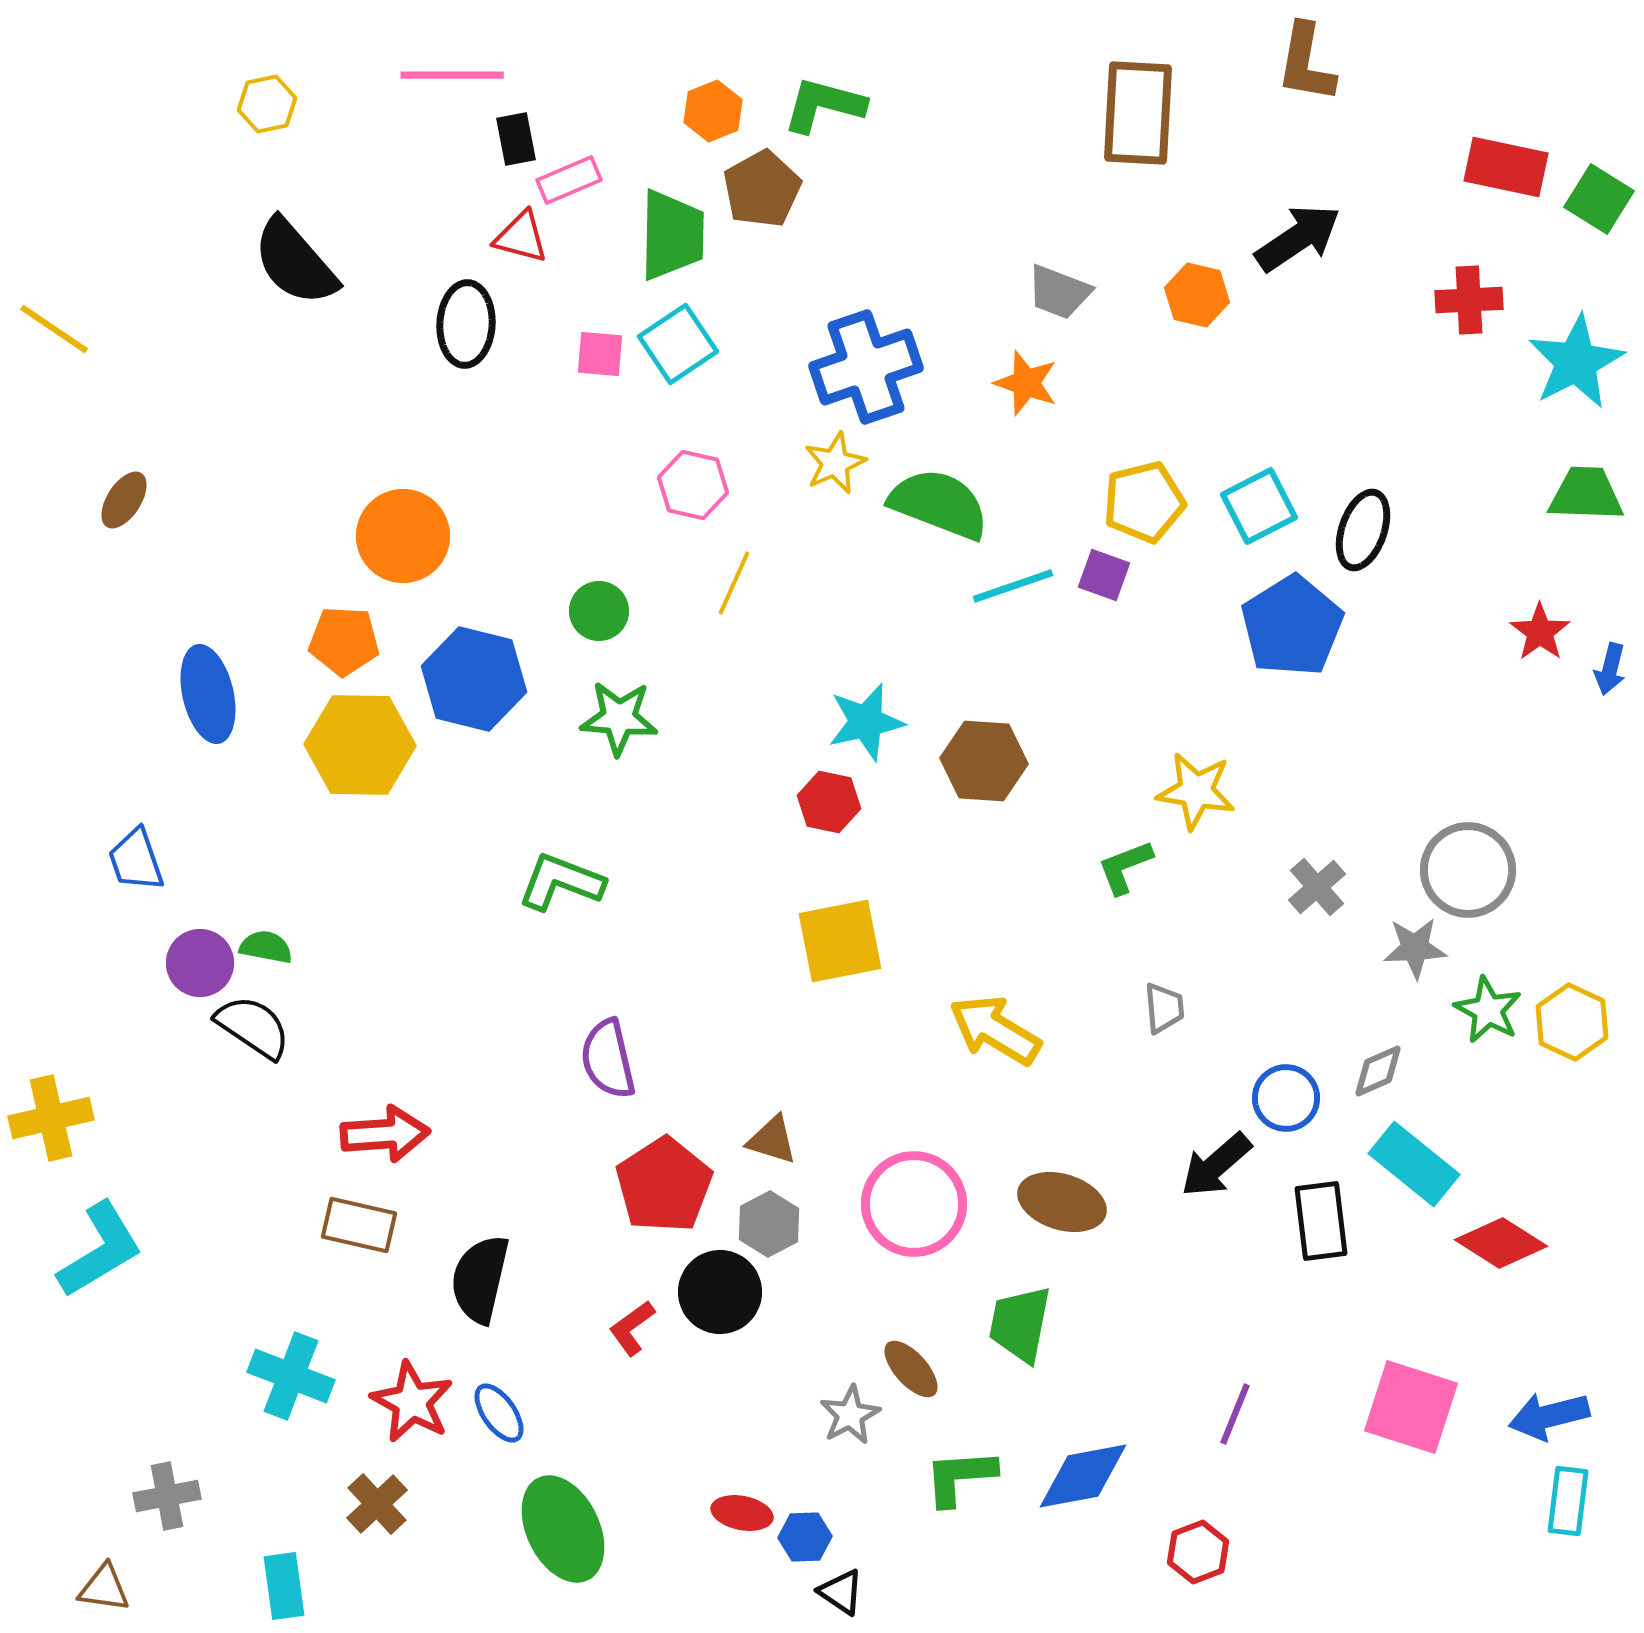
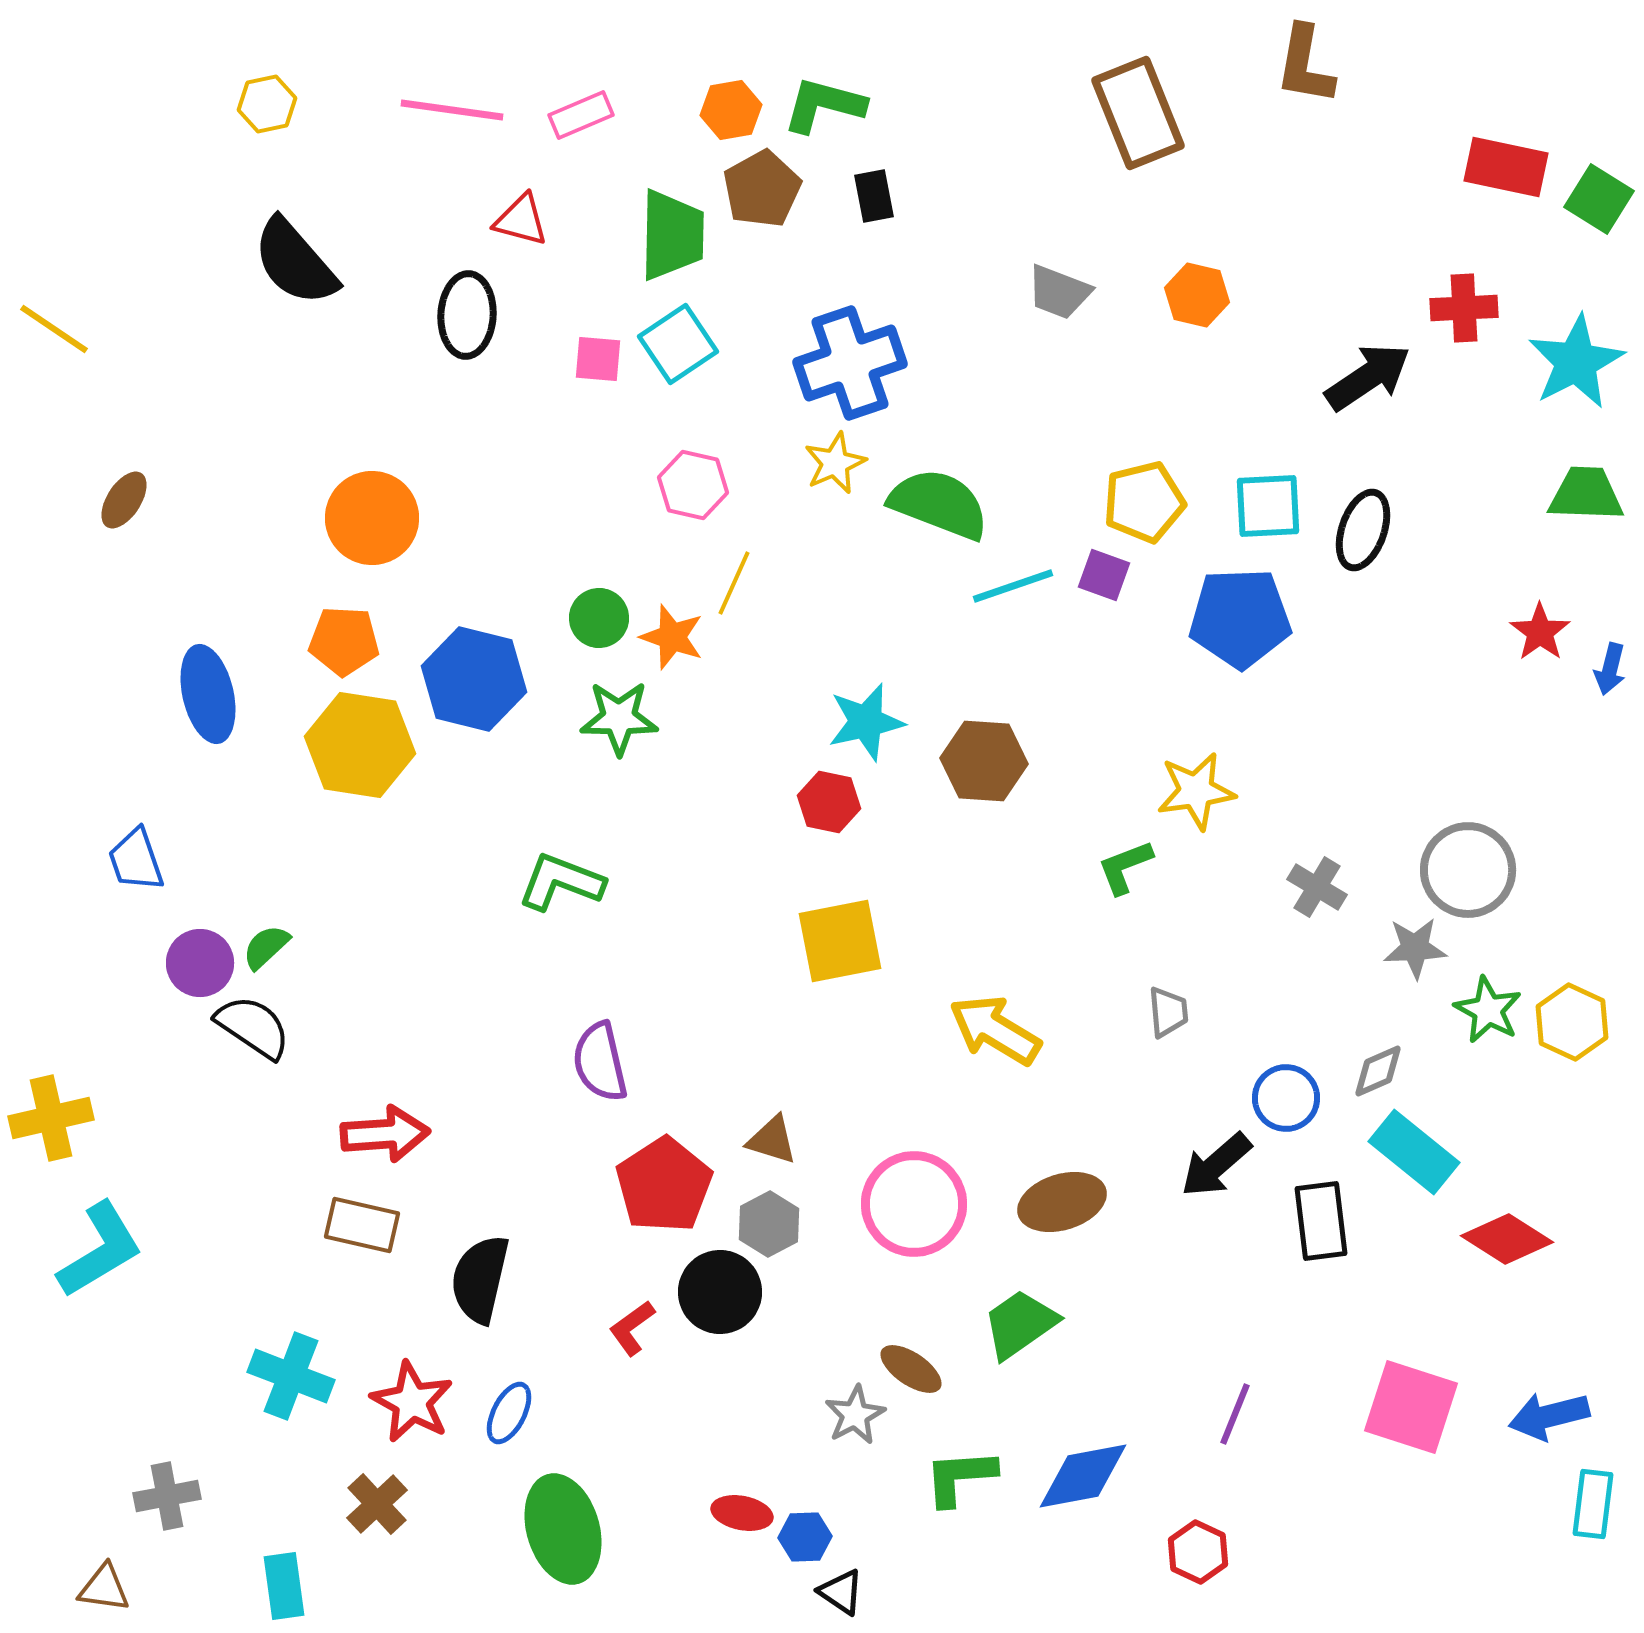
brown L-shape at (1306, 63): moved 1 px left, 2 px down
pink line at (452, 75): moved 35 px down; rotated 8 degrees clockwise
orange hexagon at (713, 111): moved 18 px right, 1 px up; rotated 12 degrees clockwise
brown rectangle at (1138, 113): rotated 25 degrees counterclockwise
black rectangle at (516, 139): moved 358 px right, 57 px down
pink rectangle at (569, 180): moved 12 px right, 65 px up
red triangle at (521, 237): moved 17 px up
black arrow at (1298, 238): moved 70 px right, 139 px down
red cross at (1469, 300): moved 5 px left, 8 px down
black ellipse at (466, 324): moved 1 px right, 9 px up
pink square at (600, 354): moved 2 px left, 5 px down
blue cross at (866, 367): moved 16 px left, 4 px up
orange star at (1026, 383): moved 354 px left, 254 px down
cyan square at (1259, 506): moved 9 px right; rotated 24 degrees clockwise
orange circle at (403, 536): moved 31 px left, 18 px up
green circle at (599, 611): moved 7 px down
blue pentagon at (1292, 626): moved 52 px left, 8 px up; rotated 30 degrees clockwise
green star at (619, 718): rotated 4 degrees counterclockwise
yellow hexagon at (360, 745): rotated 8 degrees clockwise
yellow star at (1196, 791): rotated 18 degrees counterclockwise
gray cross at (1317, 887): rotated 18 degrees counterclockwise
green semicircle at (266, 947): rotated 54 degrees counterclockwise
gray trapezoid at (1164, 1008): moved 4 px right, 4 px down
purple semicircle at (608, 1059): moved 8 px left, 3 px down
cyan rectangle at (1414, 1164): moved 12 px up
brown ellipse at (1062, 1202): rotated 34 degrees counterclockwise
brown rectangle at (359, 1225): moved 3 px right
red diamond at (1501, 1243): moved 6 px right, 4 px up
green trapezoid at (1020, 1324): rotated 44 degrees clockwise
brown ellipse at (911, 1369): rotated 14 degrees counterclockwise
blue ellipse at (499, 1413): moved 10 px right; rotated 62 degrees clockwise
gray star at (850, 1415): moved 5 px right
cyan rectangle at (1568, 1501): moved 25 px right, 3 px down
green ellipse at (563, 1529): rotated 10 degrees clockwise
red hexagon at (1198, 1552): rotated 14 degrees counterclockwise
